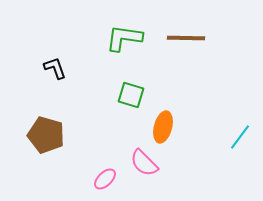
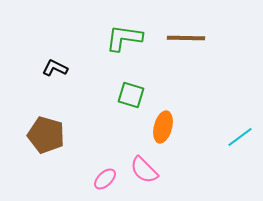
black L-shape: rotated 45 degrees counterclockwise
cyan line: rotated 16 degrees clockwise
pink semicircle: moved 7 px down
